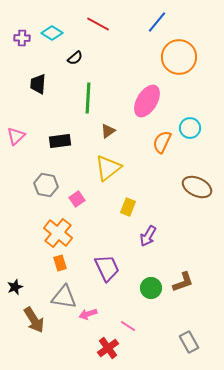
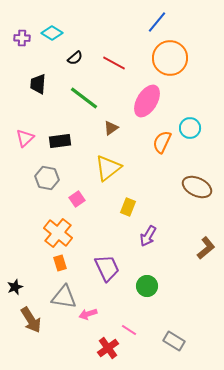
red line: moved 16 px right, 39 px down
orange circle: moved 9 px left, 1 px down
green line: moved 4 px left; rotated 56 degrees counterclockwise
brown triangle: moved 3 px right, 3 px up
pink triangle: moved 9 px right, 2 px down
gray hexagon: moved 1 px right, 7 px up
brown L-shape: moved 23 px right, 34 px up; rotated 20 degrees counterclockwise
green circle: moved 4 px left, 2 px up
brown arrow: moved 3 px left
pink line: moved 1 px right, 4 px down
gray rectangle: moved 15 px left, 1 px up; rotated 30 degrees counterclockwise
